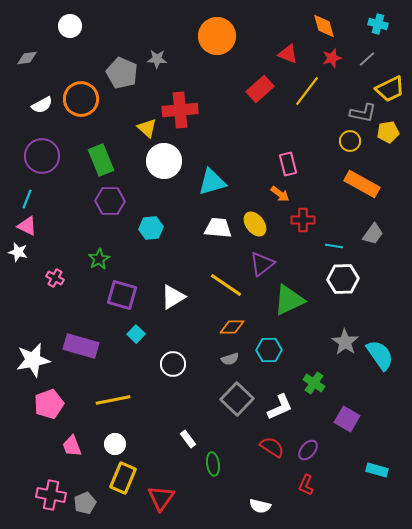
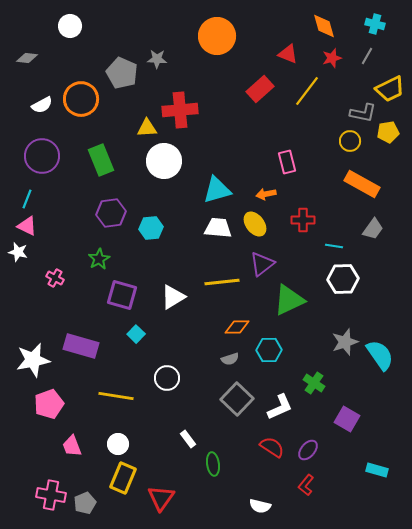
cyan cross at (378, 24): moved 3 px left
gray diamond at (27, 58): rotated 15 degrees clockwise
gray line at (367, 59): moved 3 px up; rotated 18 degrees counterclockwise
yellow triangle at (147, 128): rotated 45 degrees counterclockwise
pink rectangle at (288, 164): moved 1 px left, 2 px up
cyan triangle at (212, 182): moved 5 px right, 8 px down
orange arrow at (280, 194): moved 14 px left; rotated 132 degrees clockwise
purple hexagon at (110, 201): moved 1 px right, 12 px down; rotated 8 degrees counterclockwise
gray trapezoid at (373, 234): moved 5 px up
yellow line at (226, 285): moved 4 px left, 3 px up; rotated 40 degrees counterclockwise
orange diamond at (232, 327): moved 5 px right
gray star at (345, 342): rotated 20 degrees clockwise
white circle at (173, 364): moved 6 px left, 14 px down
yellow line at (113, 400): moved 3 px right, 4 px up; rotated 20 degrees clockwise
white circle at (115, 444): moved 3 px right
red L-shape at (306, 485): rotated 15 degrees clockwise
